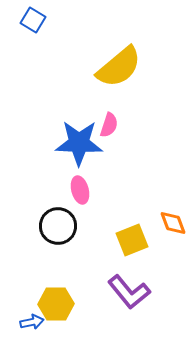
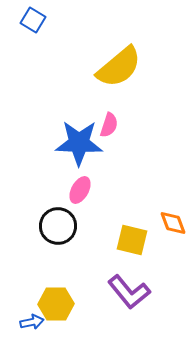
pink ellipse: rotated 44 degrees clockwise
yellow square: rotated 36 degrees clockwise
